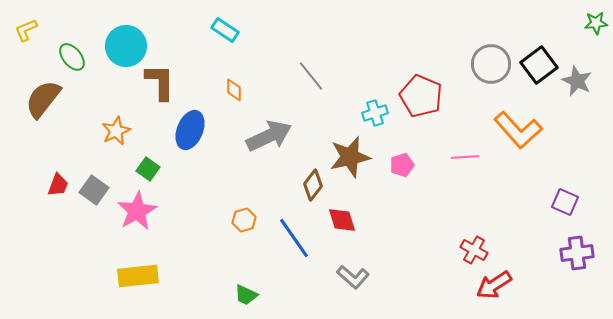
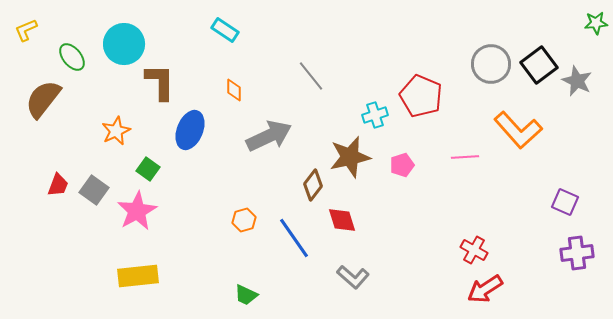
cyan circle: moved 2 px left, 2 px up
cyan cross: moved 2 px down
red arrow: moved 9 px left, 4 px down
